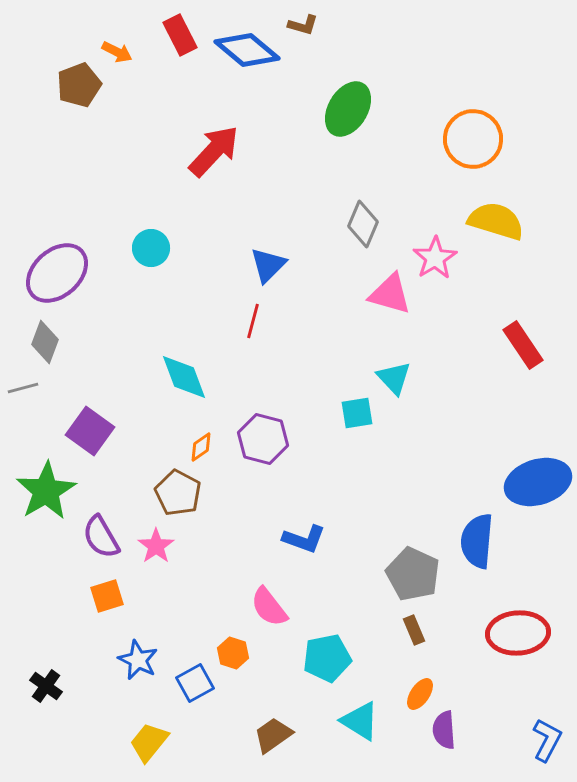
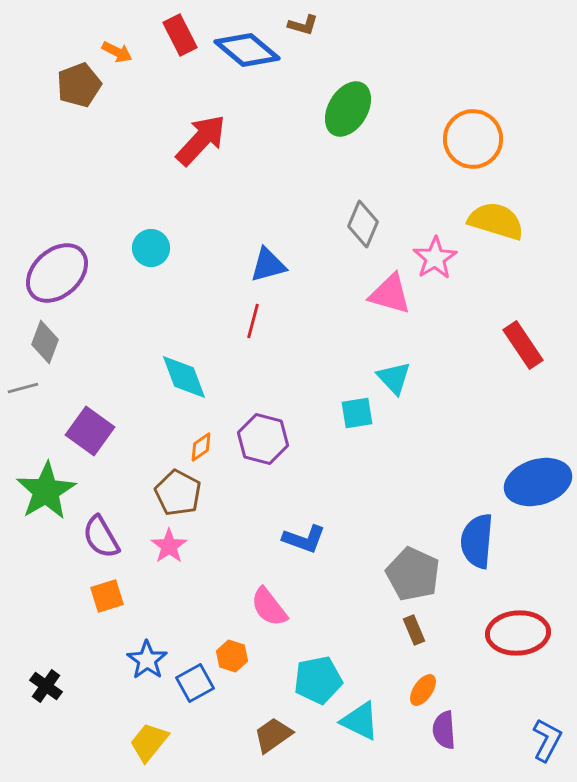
red arrow at (214, 151): moved 13 px left, 11 px up
blue triangle at (268, 265): rotated 30 degrees clockwise
pink star at (156, 546): moved 13 px right
orange hexagon at (233, 653): moved 1 px left, 3 px down
cyan pentagon at (327, 658): moved 9 px left, 22 px down
blue star at (138, 660): moved 9 px right; rotated 9 degrees clockwise
orange ellipse at (420, 694): moved 3 px right, 4 px up
cyan triangle at (360, 721): rotated 6 degrees counterclockwise
